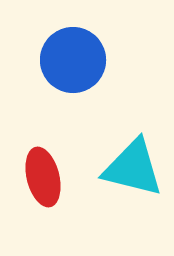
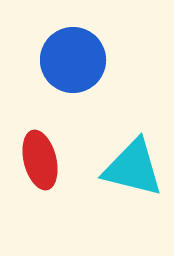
red ellipse: moved 3 px left, 17 px up
